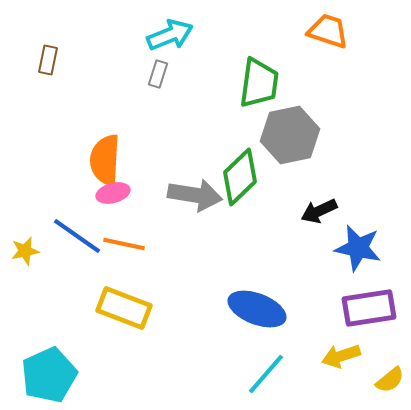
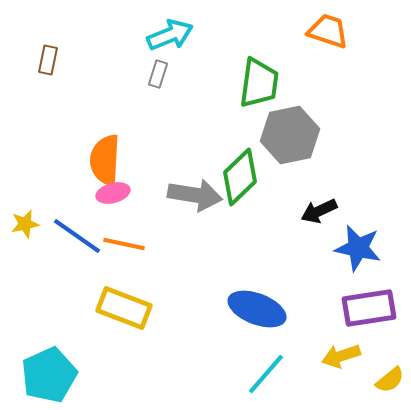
yellow star: moved 27 px up
